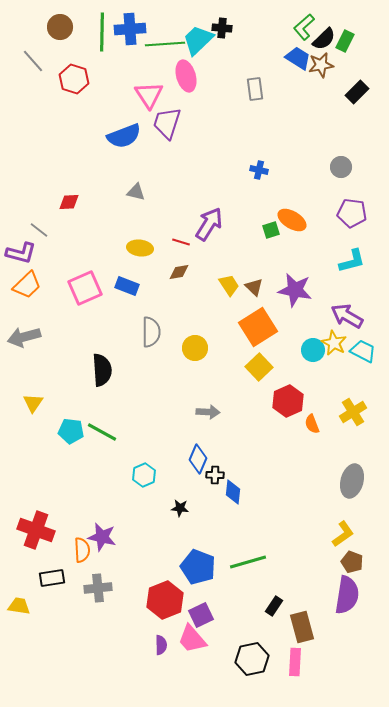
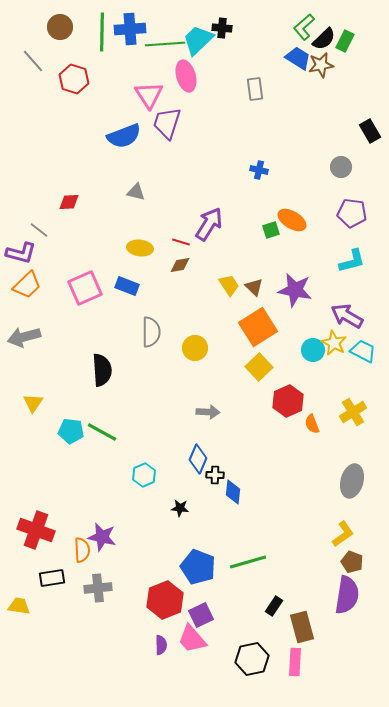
black rectangle at (357, 92): moved 13 px right, 39 px down; rotated 75 degrees counterclockwise
brown diamond at (179, 272): moved 1 px right, 7 px up
